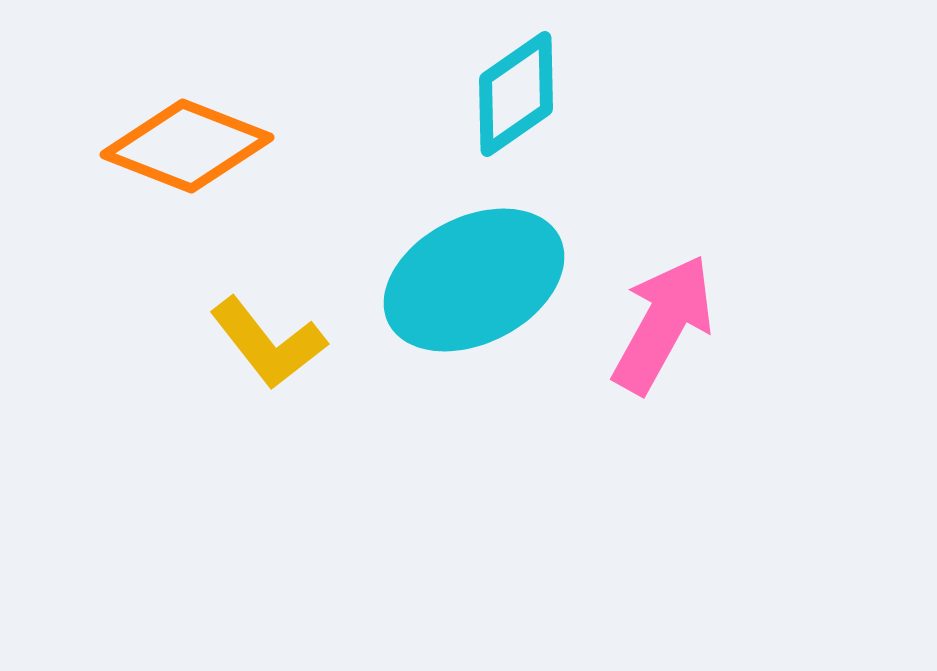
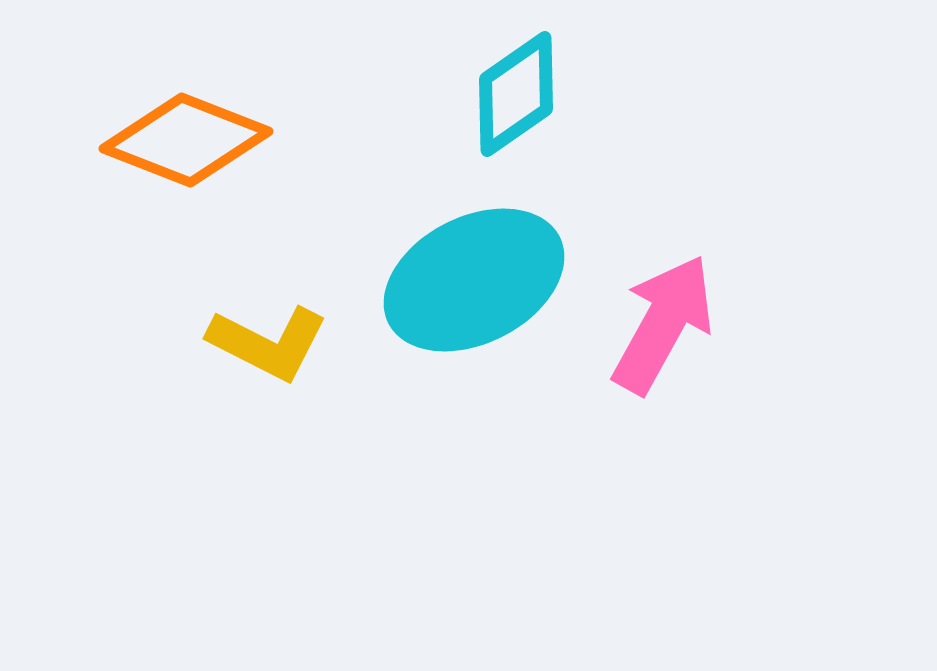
orange diamond: moved 1 px left, 6 px up
yellow L-shape: rotated 25 degrees counterclockwise
